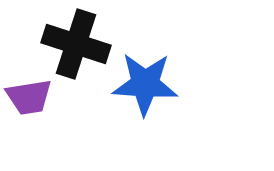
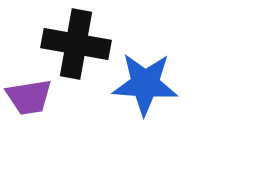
black cross: rotated 8 degrees counterclockwise
